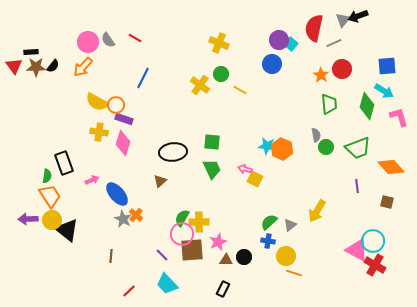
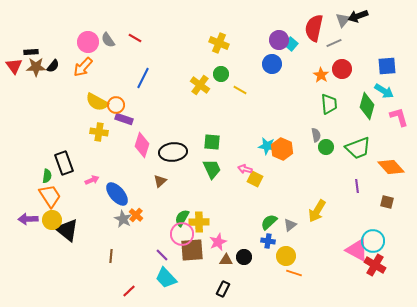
pink diamond at (123, 143): moved 19 px right, 2 px down
cyan trapezoid at (167, 284): moved 1 px left, 6 px up
